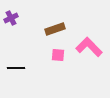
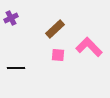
brown rectangle: rotated 24 degrees counterclockwise
